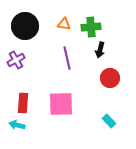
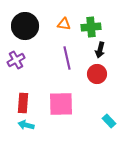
red circle: moved 13 px left, 4 px up
cyan arrow: moved 9 px right
